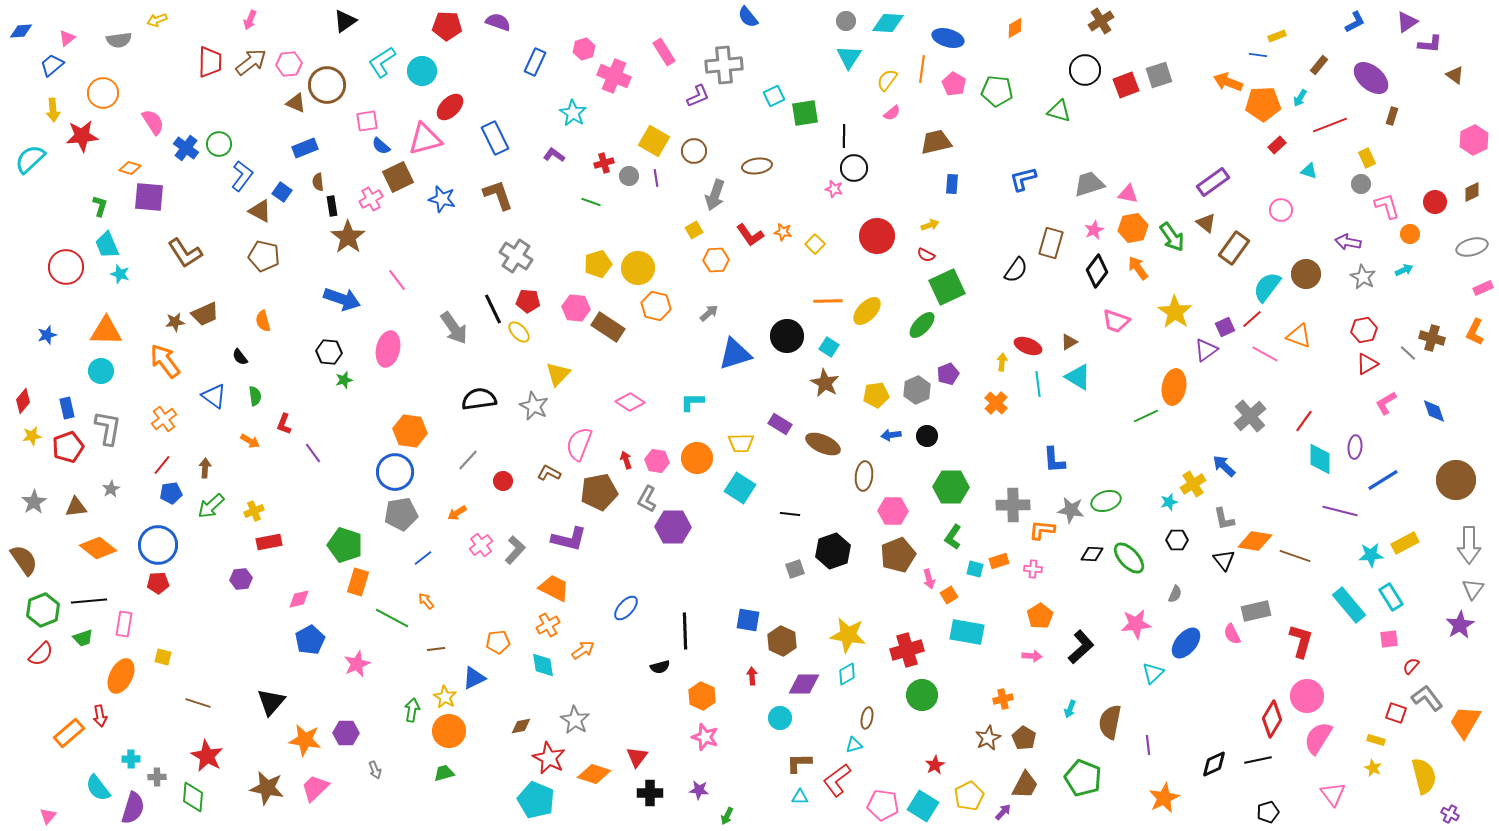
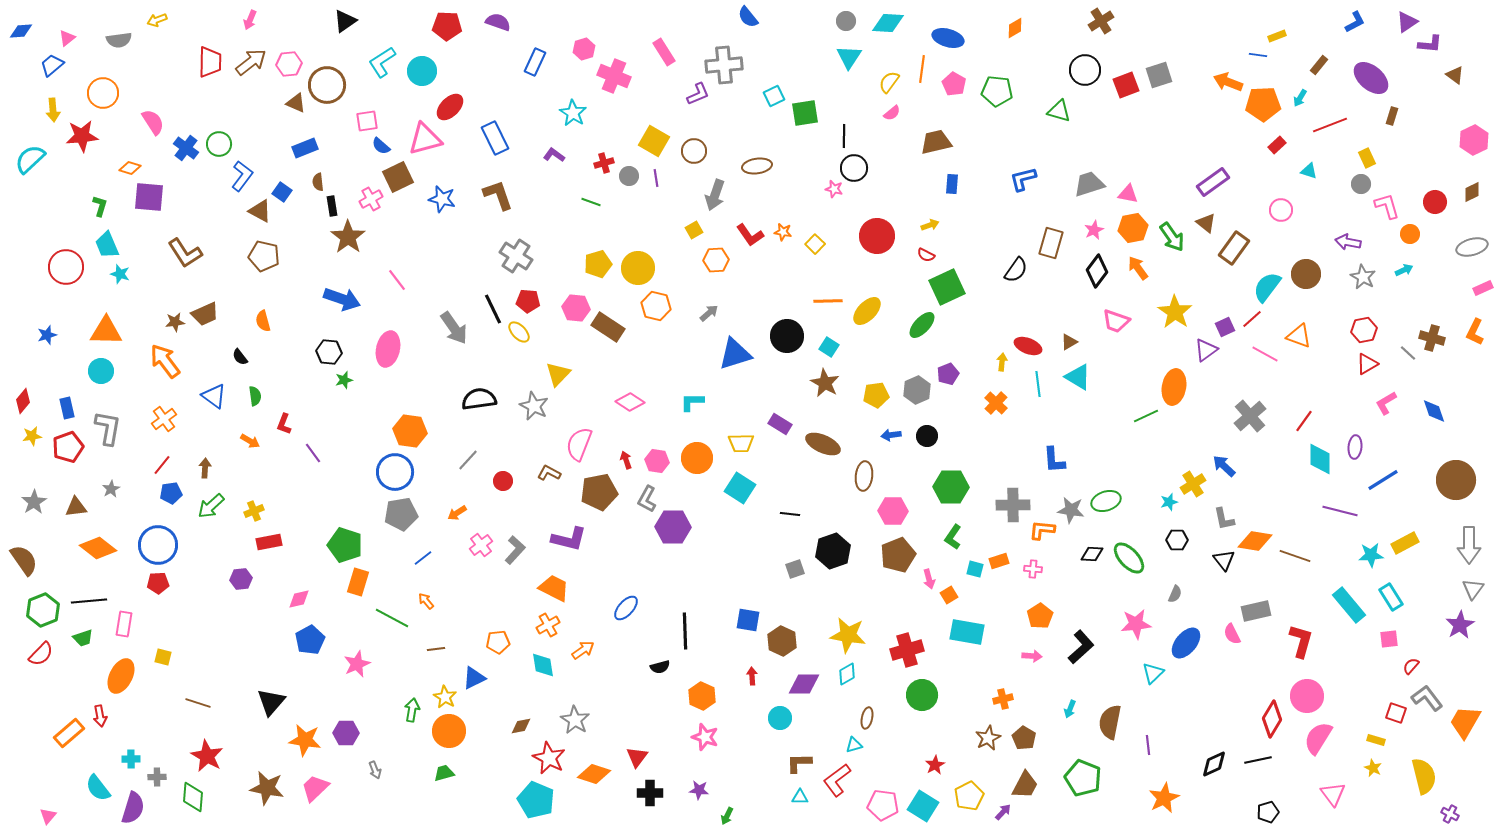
yellow semicircle at (887, 80): moved 2 px right, 2 px down
purple L-shape at (698, 96): moved 2 px up
